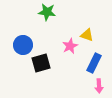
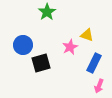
green star: rotated 30 degrees clockwise
pink star: moved 1 px down
pink arrow: rotated 24 degrees clockwise
